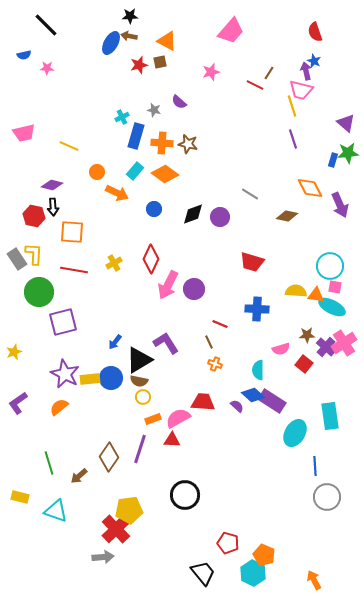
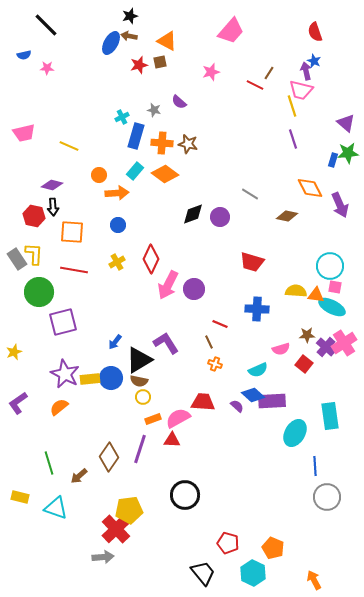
black star at (130, 16): rotated 14 degrees counterclockwise
orange circle at (97, 172): moved 2 px right, 3 px down
orange arrow at (117, 193): rotated 30 degrees counterclockwise
blue circle at (154, 209): moved 36 px left, 16 px down
yellow cross at (114, 263): moved 3 px right, 1 px up
cyan semicircle at (258, 370): rotated 114 degrees counterclockwise
purple rectangle at (272, 401): rotated 36 degrees counterclockwise
cyan triangle at (56, 511): moved 3 px up
orange pentagon at (264, 555): moved 9 px right, 7 px up
